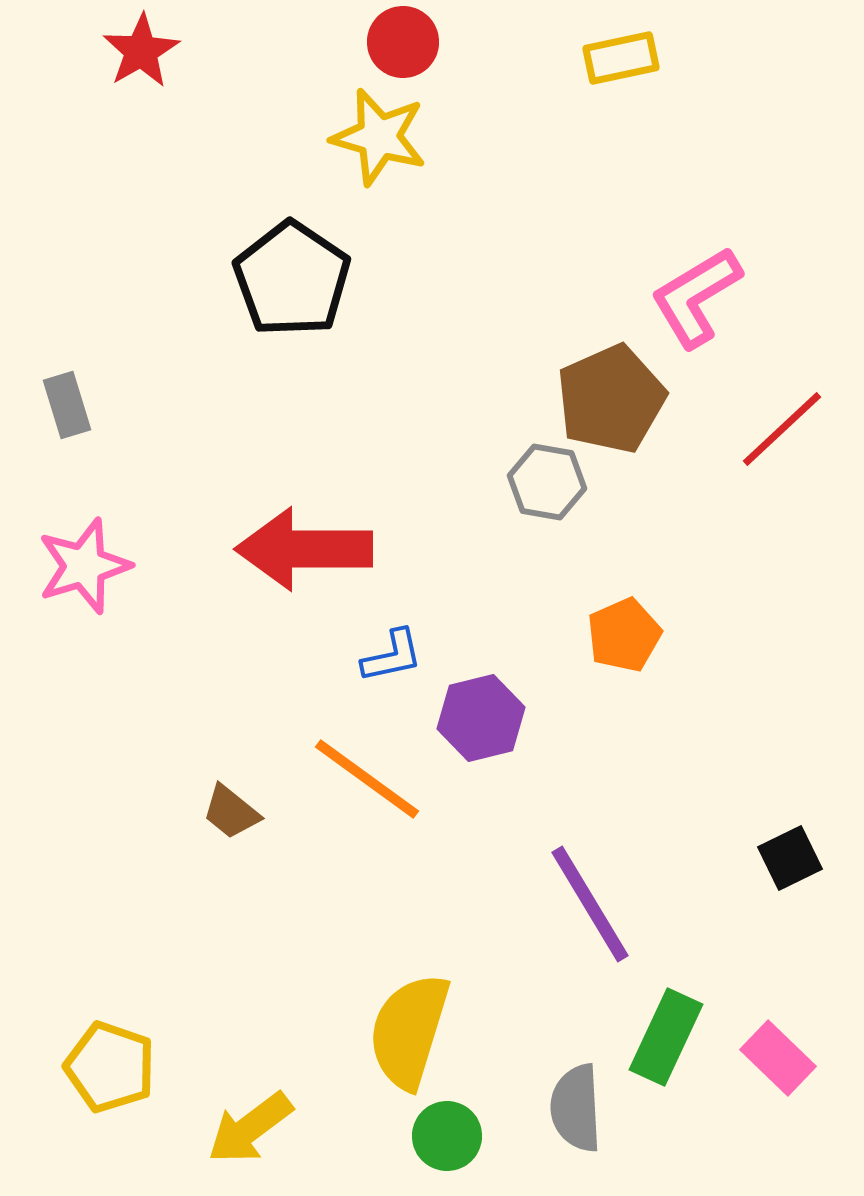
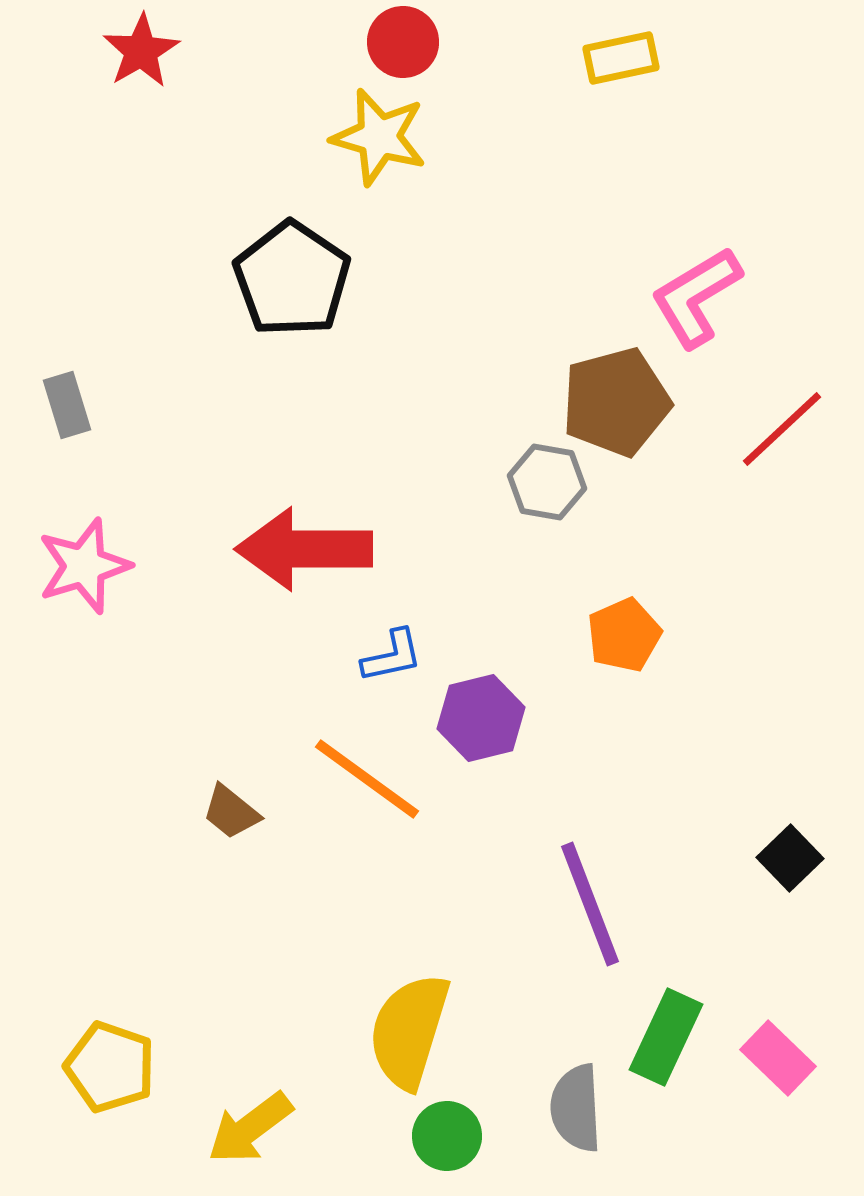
brown pentagon: moved 5 px right, 3 px down; rotated 9 degrees clockwise
black square: rotated 18 degrees counterclockwise
purple line: rotated 10 degrees clockwise
